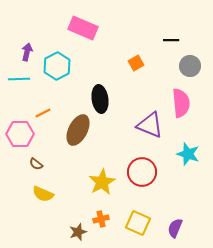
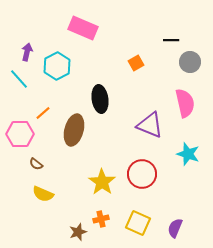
gray circle: moved 4 px up
cyan line: rotated 50 degrees clockwise
pink semicircle: moved 4 px right; rotated 8 degrees counterclockwise
orange line: rotated 14 degrees counterclockwise
brown ellipse: moved 4 px left; rotated 12 degrees counterclockwise
red circle: moved 2 px down
yellow star: rotated 8 degrees counterclockwise
